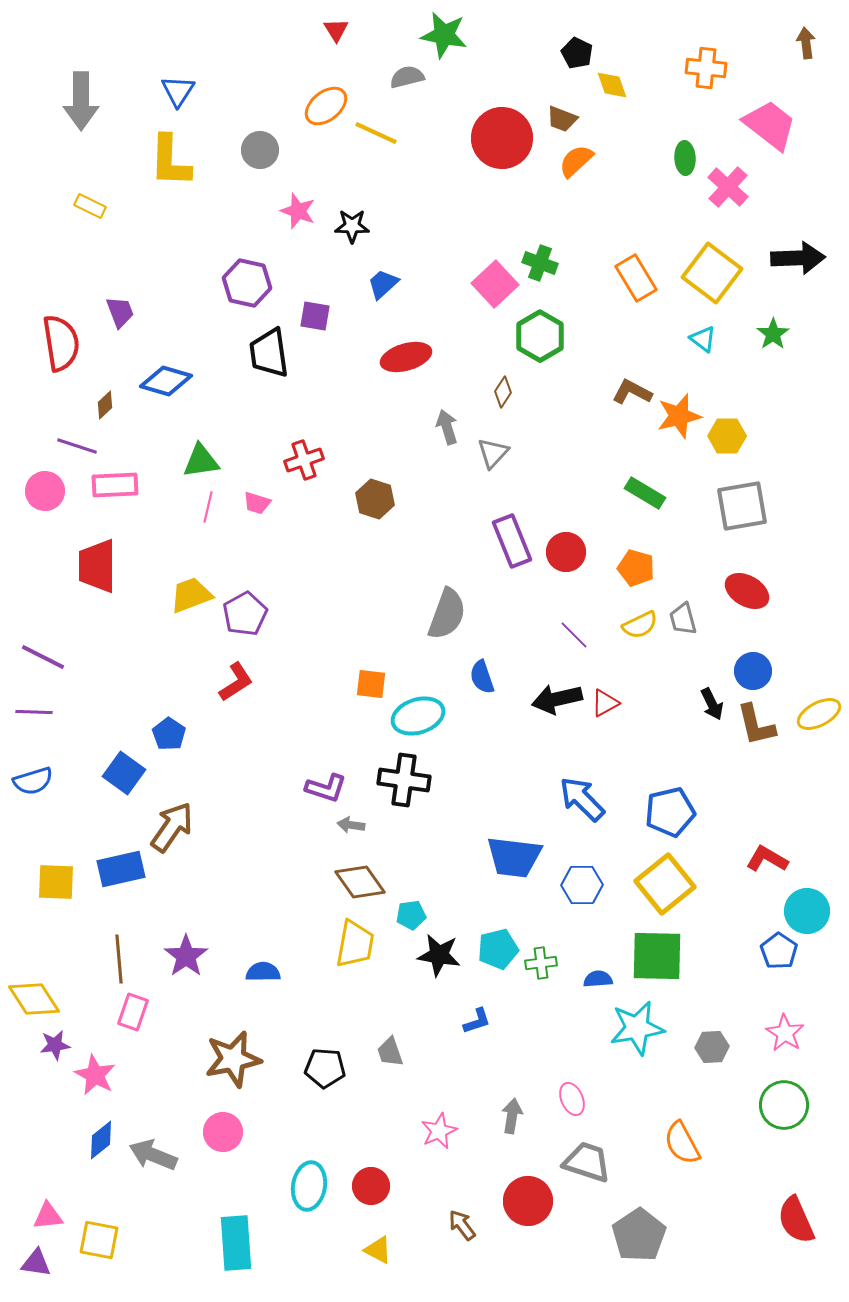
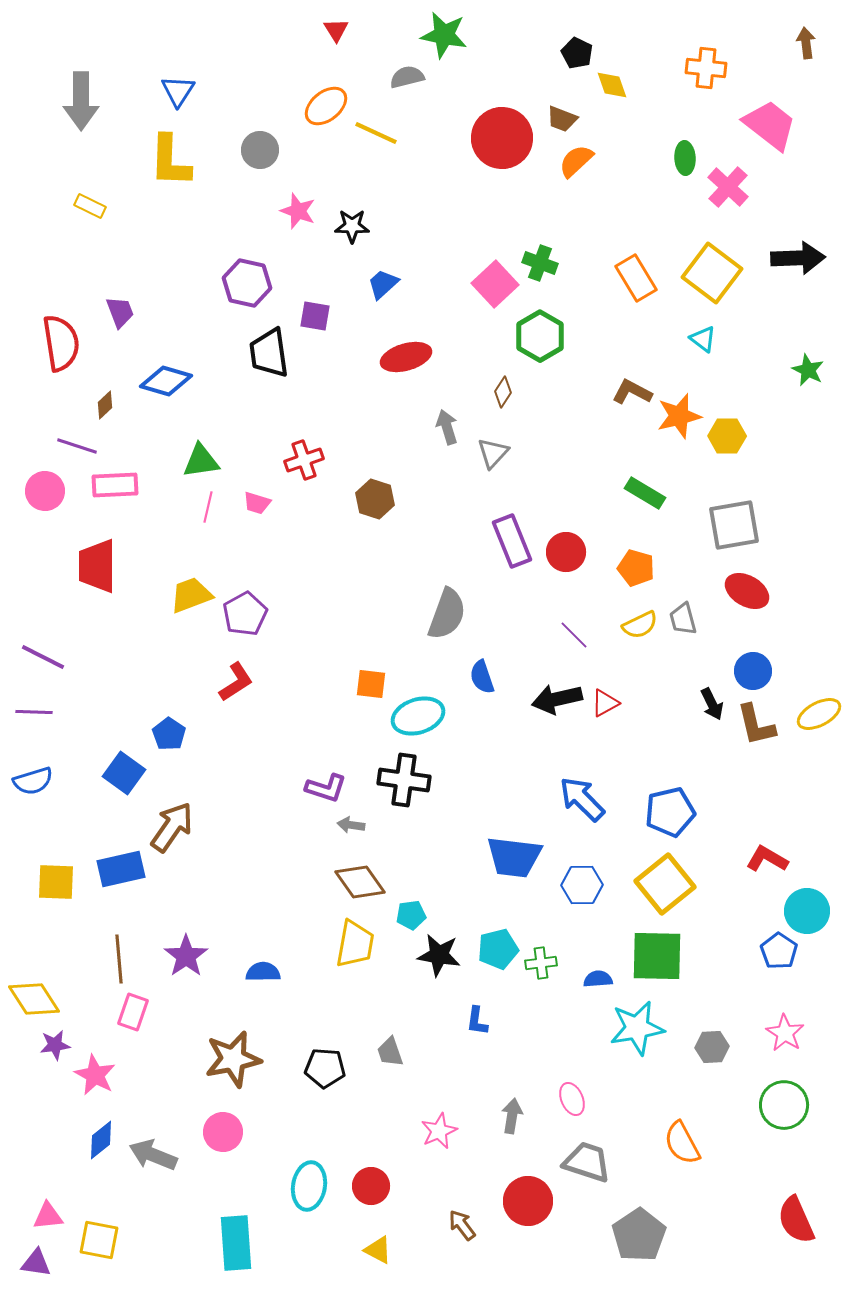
green star at (773, 334): moved 35 px right, 36 px down; rotated 12 degrees counterclockwise
gray square at (742, 506): moved 8 px left, 19 px down
blue L-shape at (477, 1021): rotated 116 degrees clockwise
